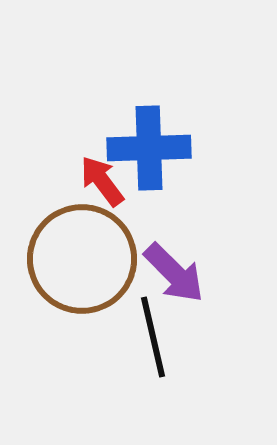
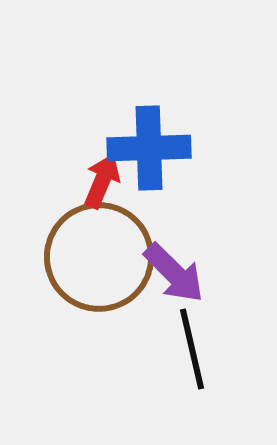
red arrow: rotated 60 degrees clockwise
brown circle: moved 17 px right, 2 px up
black line: moved 39 px right, 12 px down
